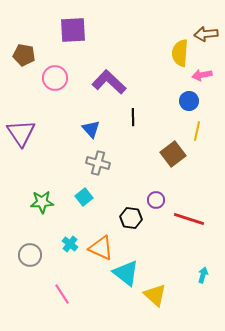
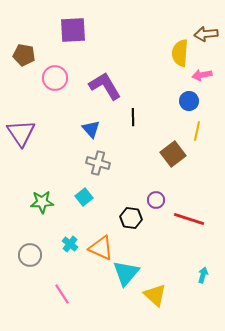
purple L-shape: moved 4 px left, 4 px down; rotated 16 degrees clockwise
cyan triangle: rotated 32 degrees clockwise
